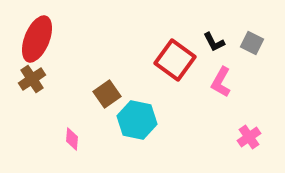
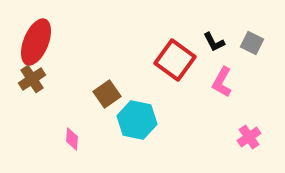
red ellipse: moved 1 px left, 3 px down
pink L-shape: moved 1 px right
